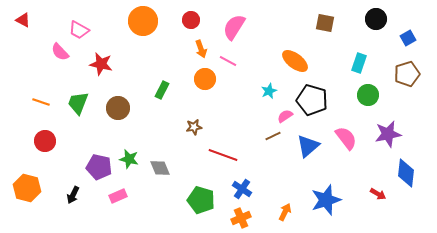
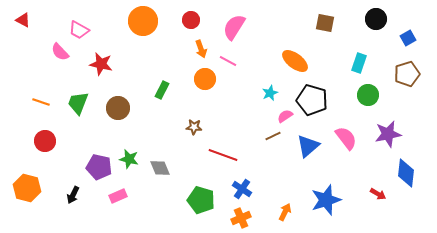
cyan star at (269, 91): moved 1 px right, 2 px down
brown star at (194, 127): rotated 14 degrees clockwise
